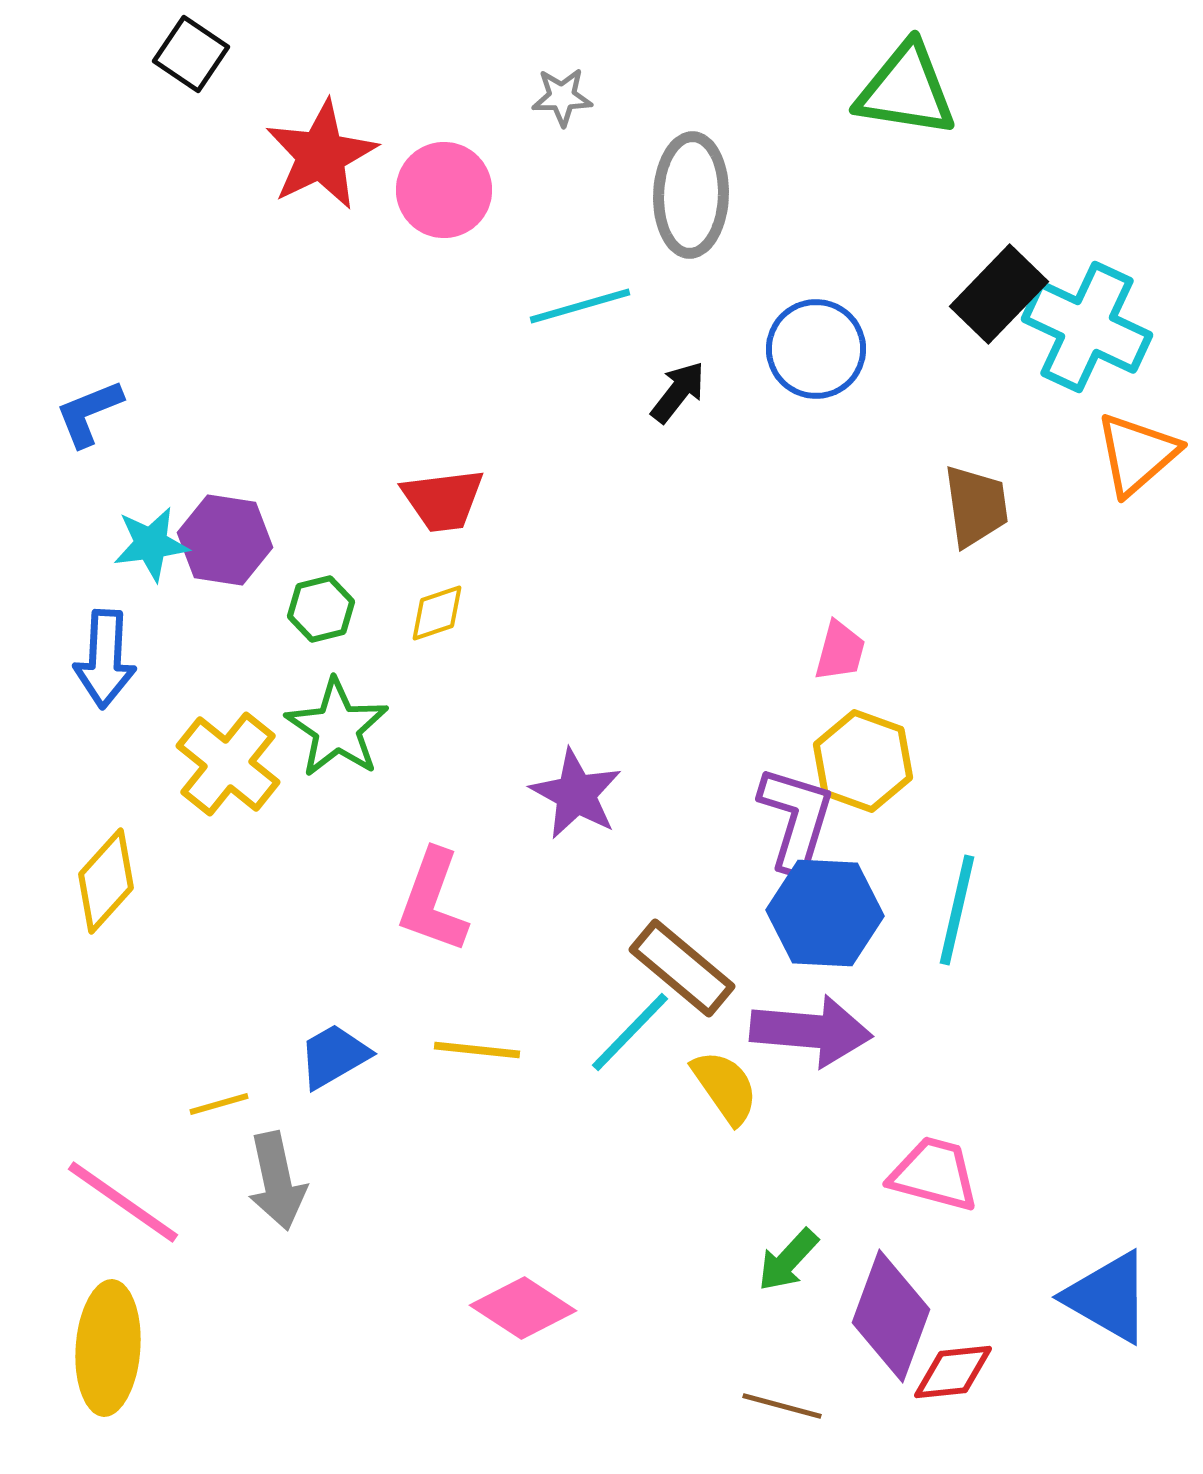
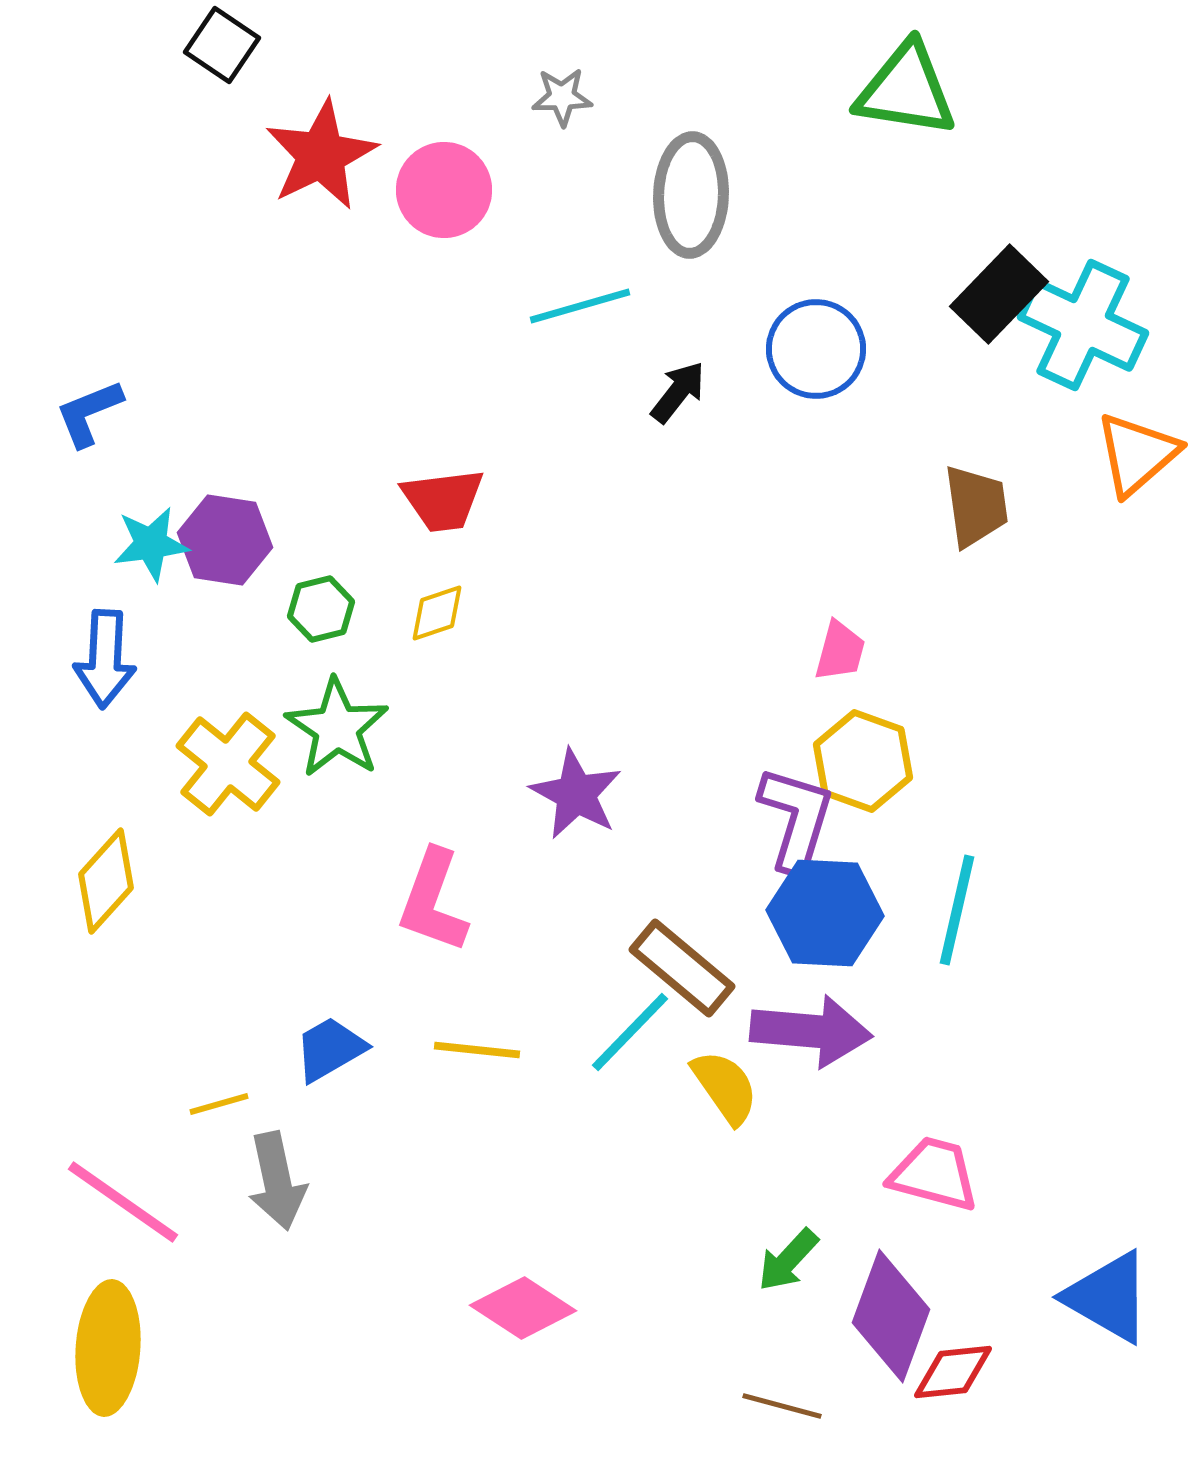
black square at (191, 54): moved 31 px right, 9 px up
cyan cross at (1087, 327): moved 4 px left, 2 px up
blue trapezoid at (334, 1056): moved 4 px left, 7 px up
